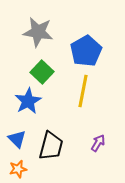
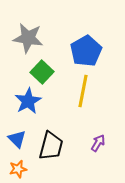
gray star: moved 10 px left, 6 px down
